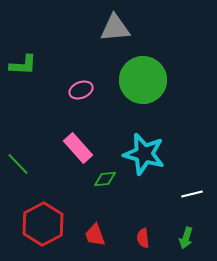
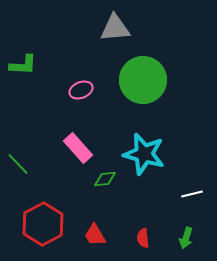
red trapezoid: rotated 10 degrees counterclockwise
